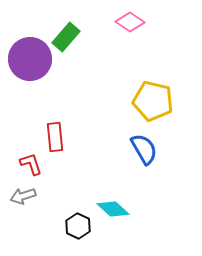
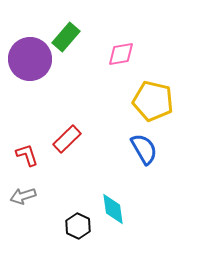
pink diamond: moved 9 px left, 32 px down; rotated 44 degrees counterclockwise
red rectangle: moved 12 px right, 2 px down; rotated 52 degrees clockwise
red L-shape: moved 4 px left, 9 px up
cyan diamond: rotated 40 degrees clockwise
